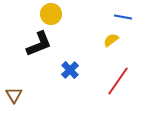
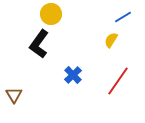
blue line: rotated 42 degrees counterclockwise
yellow semicircle: rotated 21 degrees counterclockwise
black L-shape: rotated 148 degrees clockwise
blue cross: moved 3 px right, 5 px down
